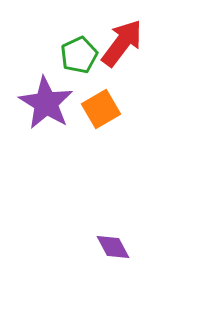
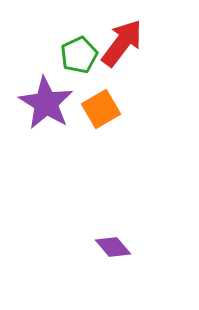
purple diamond: rotated 12 degrees counterclockwise
